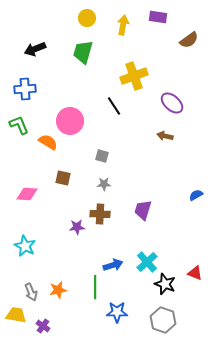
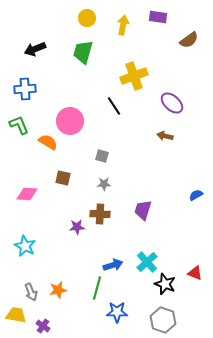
green line: moved 2 px right, 1 px down; rotated 15 degrees clockwise
